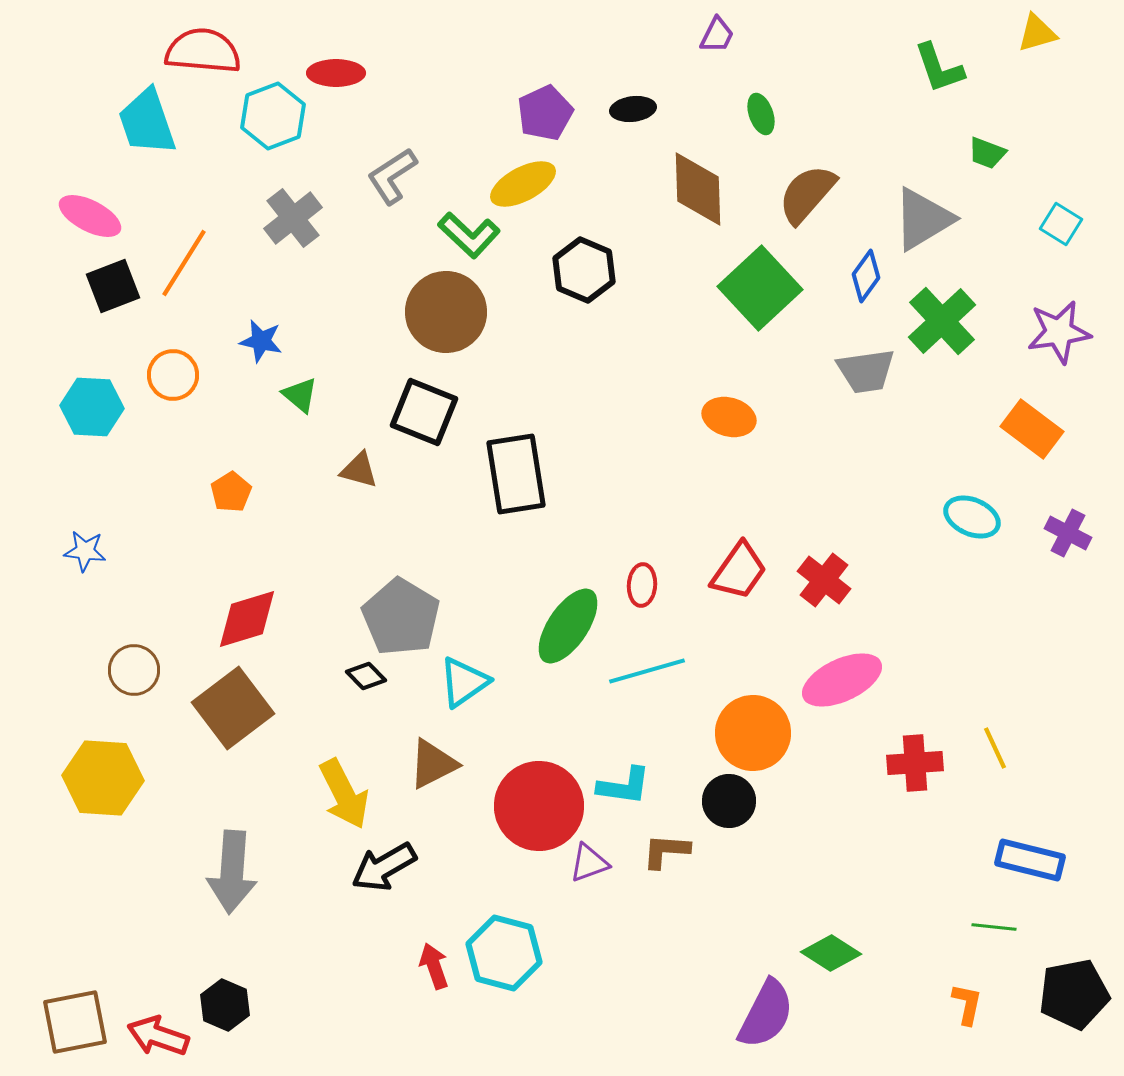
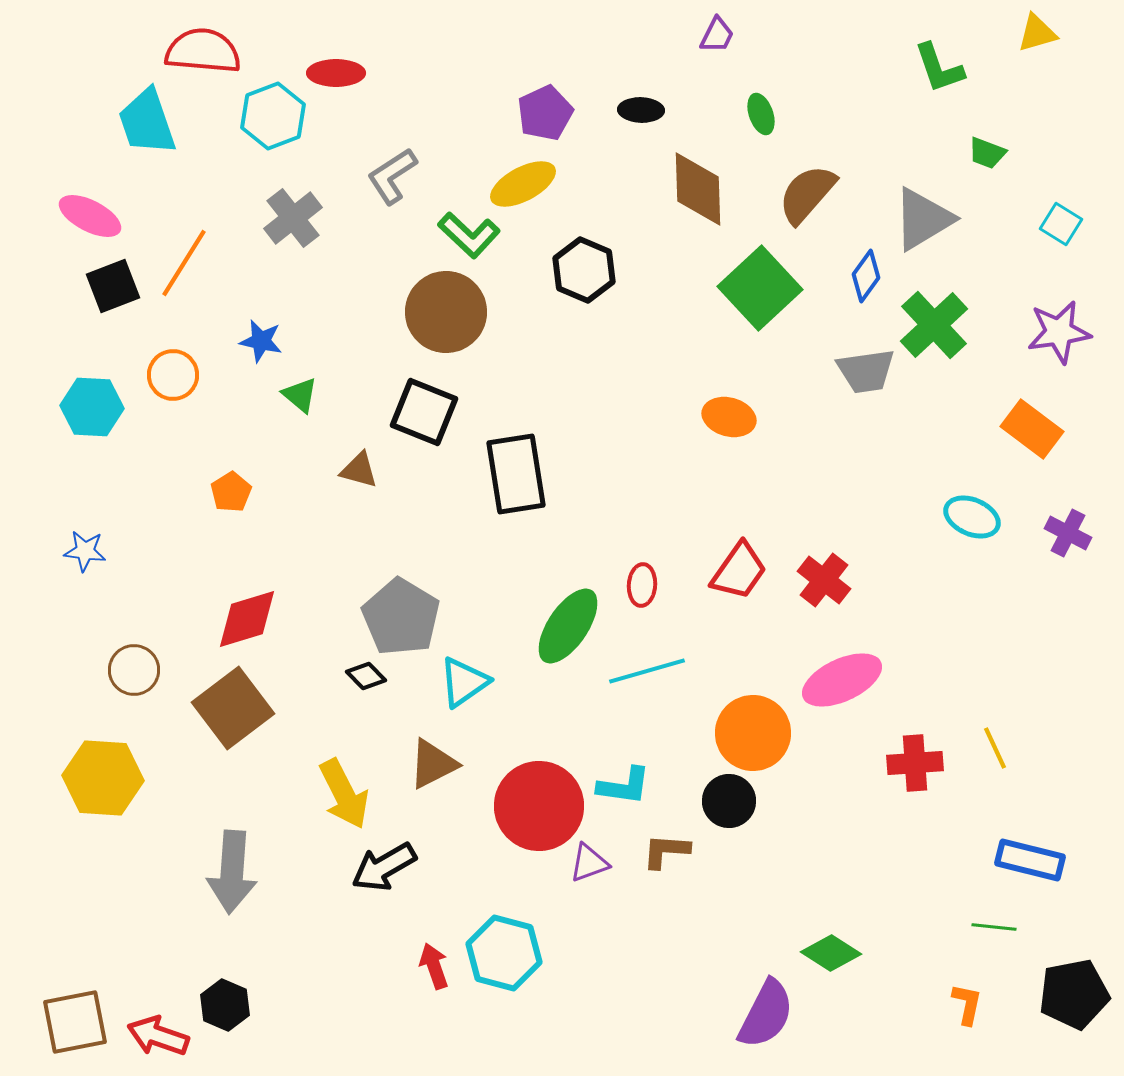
black ellipse at (633, 109): moved 8 px right, 1 px down; rotated 9 degrees clockwise
green cross at (942, 321): moved 8 px left, 4 px down
